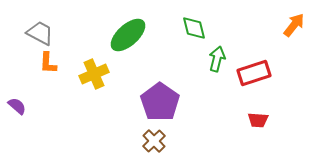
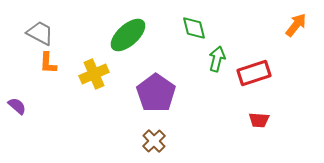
orange arrow: moved 2 px right
purple pentagon: moved 4 px left, 9 px up
red trapezoid: moved 1 px right
